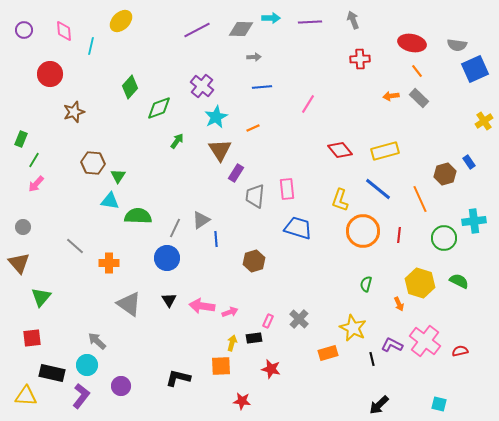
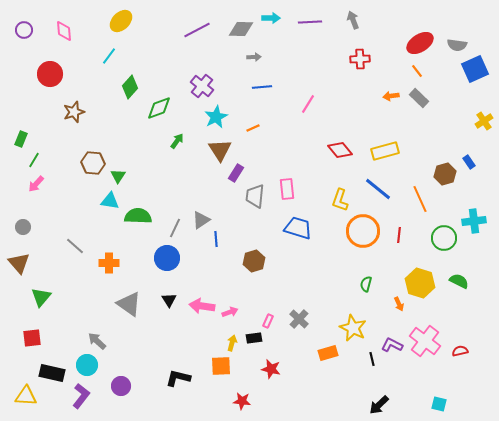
red ellipse at (412, 43): moved 8 px right; rotated 44 degrees counterclockwise
cyan line at (91, 46): moved 18 px right, 10 px down; rotated 24 degrees clockwise
